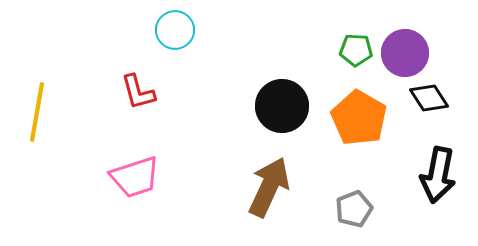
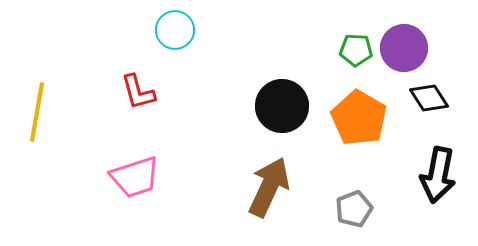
purple circle: moved 1 px left, 5 px up
